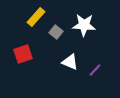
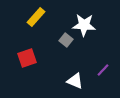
gray square: moved 10 px right, 8 px down
red square: moved 4 px right, 4 px down
white triangle: moved 5 px right, 19 px down
purple line: moved 8 px right
